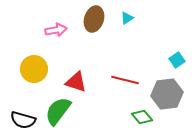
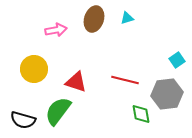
cyan triangle: rotated 16 degrees clockwise
green diamond: moved 1 px left, 3 px up; rotated 30 degrees clockwise
